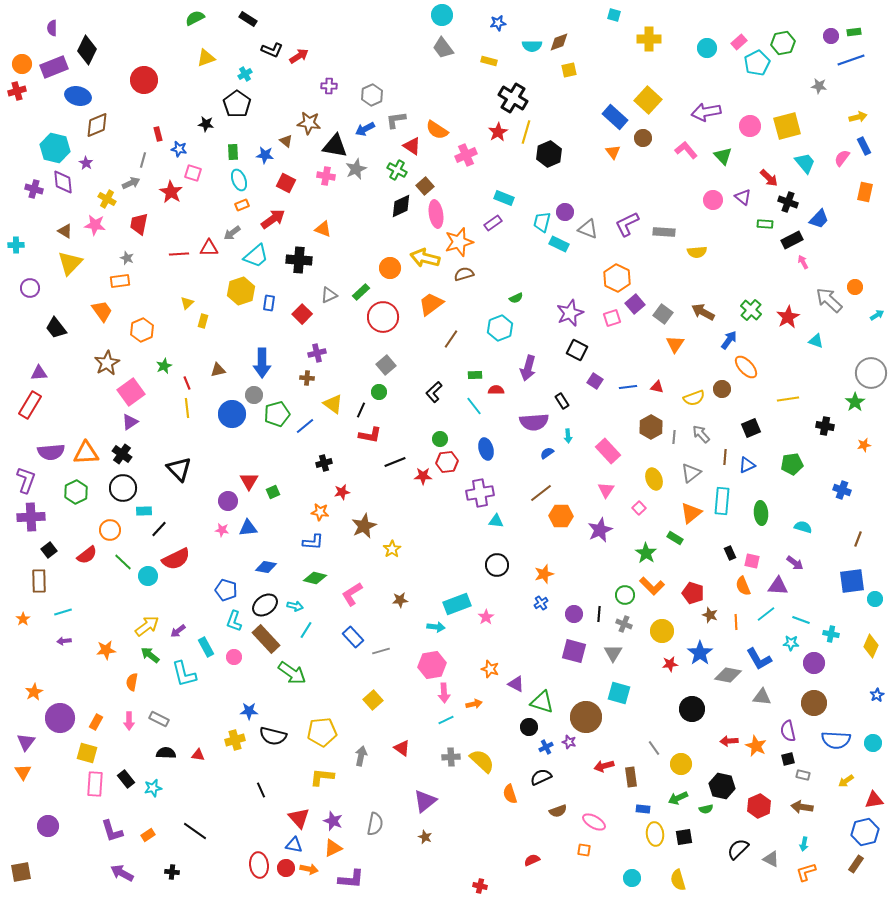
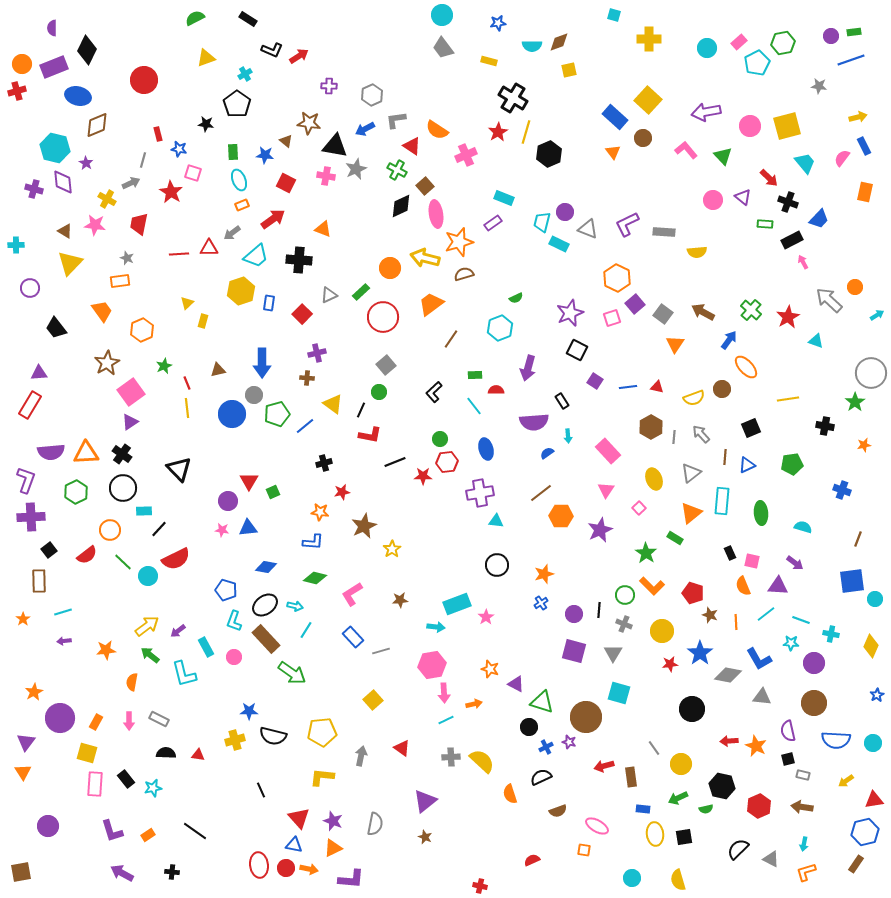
black line at (599, 614): moved 4 px up
pink ellipse at (594, 822): moved 3 px right, 4 px down
